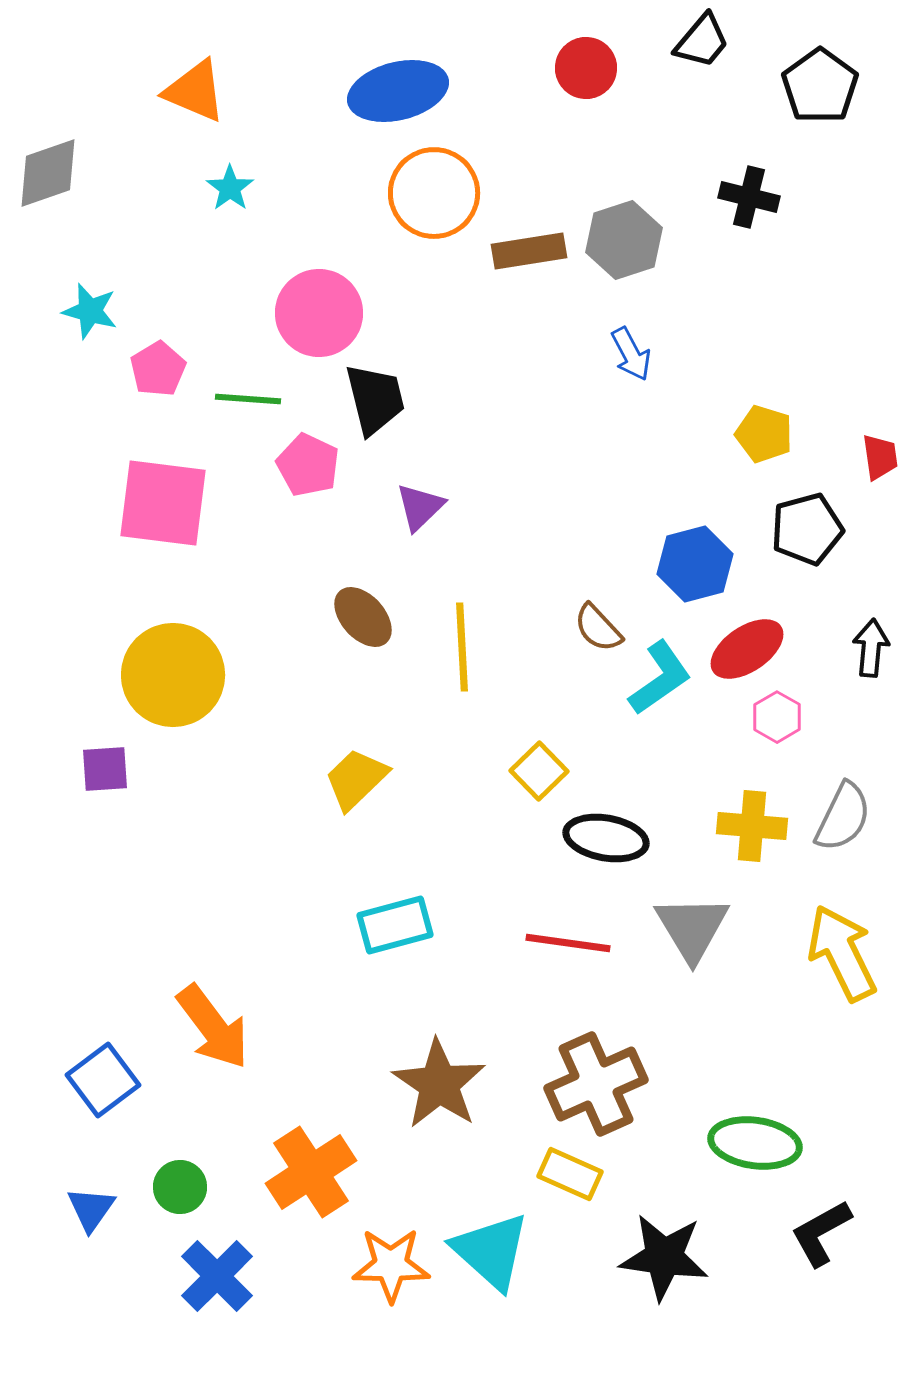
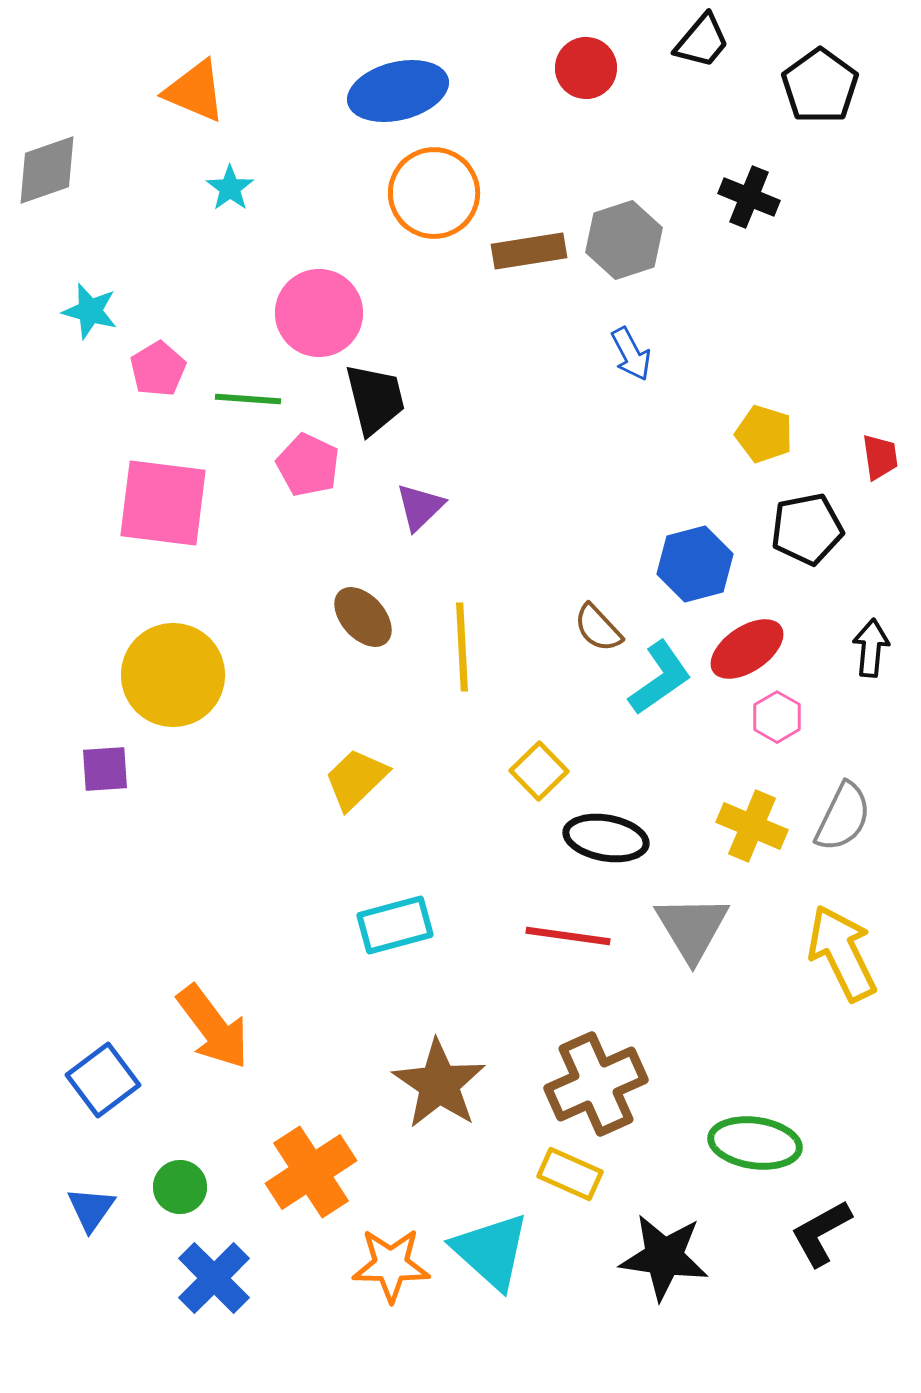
gray diamond at (48, 173): moved 1 px left, 3 px up
black cross at (749, 197): rotated 8 degrees clockwise
black pentagon at (807, 529): rotated 4 degrees clockwise
yellow cross at (752, 826): rotated 18 degrees clockwise
red line at (568, 943): moved 7 px up
blue cross at (217, 1276): moved 3 px left, 2 px down
